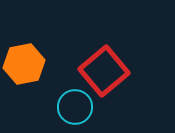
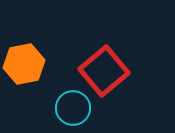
cyan circle: moved 2 px left, 1 px down
